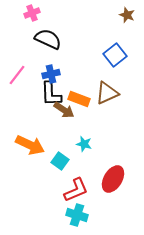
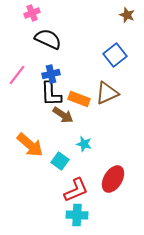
brown arrow: moved 1 px left, 5 px down
orange arrow: rotated 16 degrees clockwise
cyan cross: rotated 15 degrees counterclockwise
